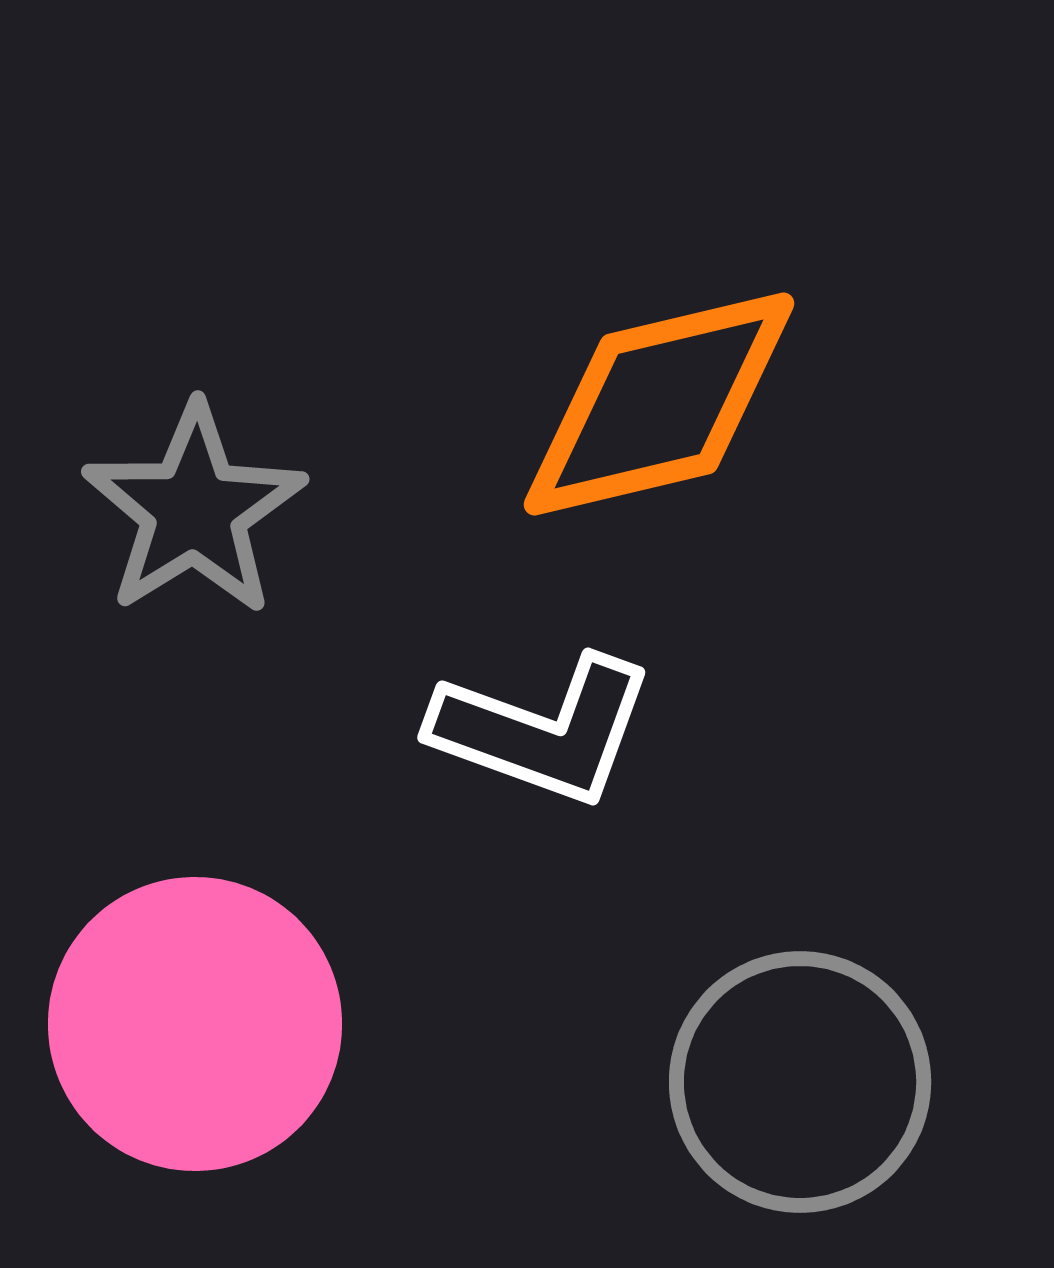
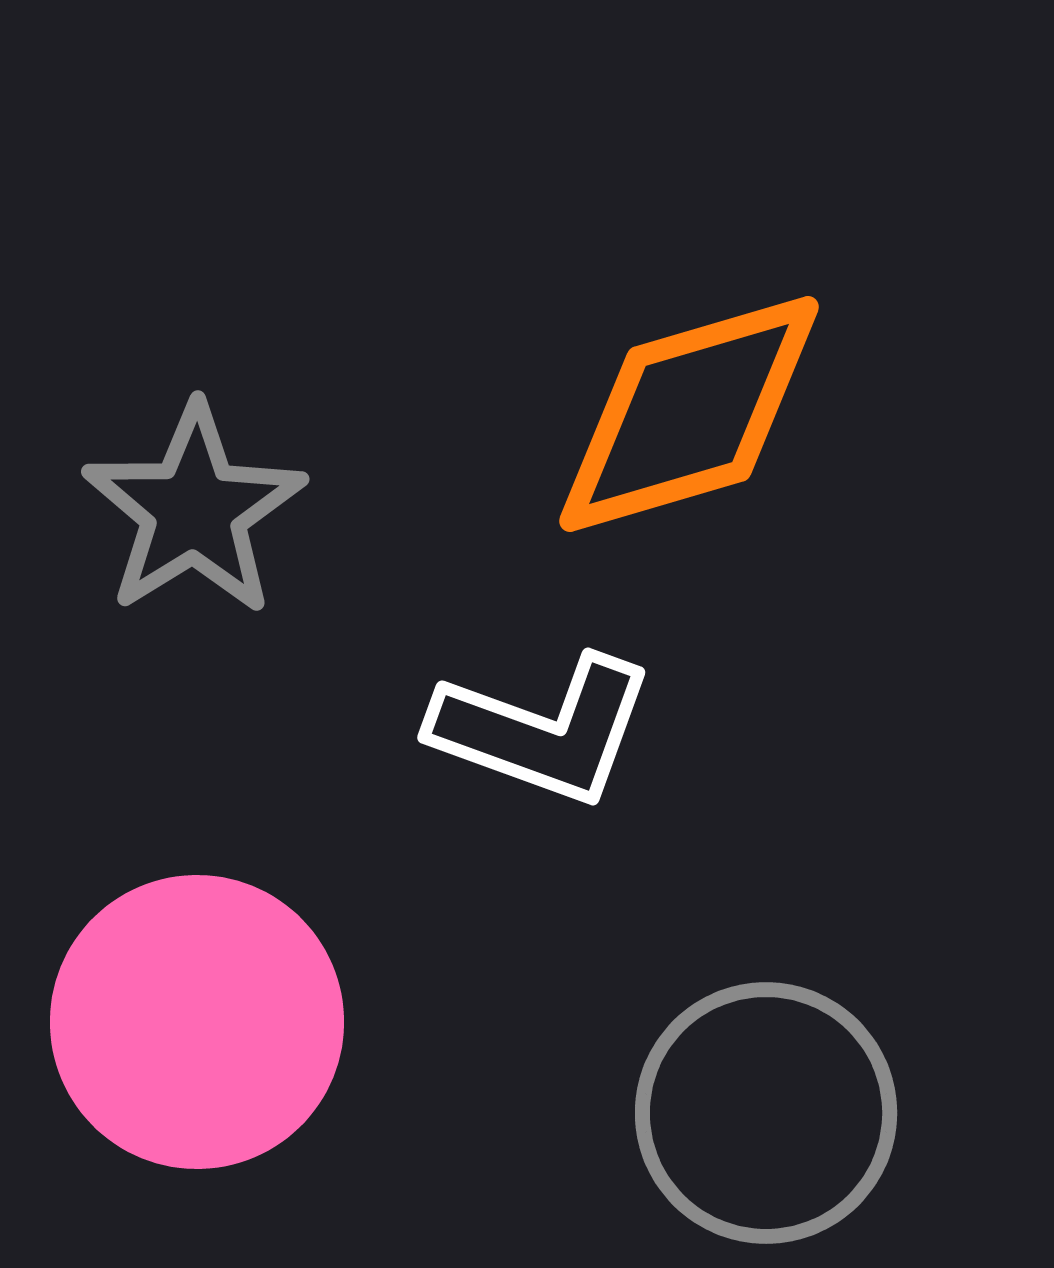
orange diamond: moved 30 px right, 10 px down; rotated 3 degrees counterclockwise
pink circle: moved 2 px right, 2 px up
gray circle: moved 34 px left, 31 px down
